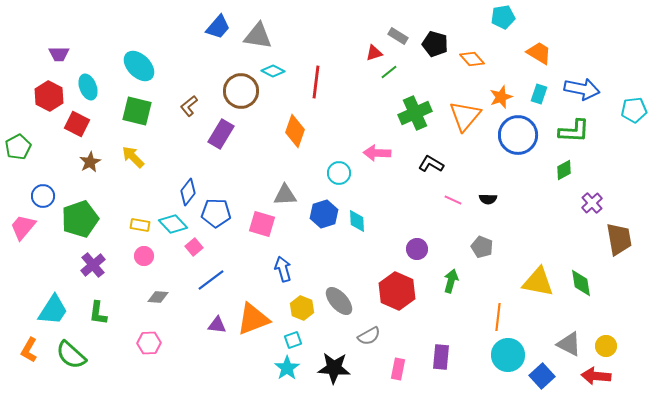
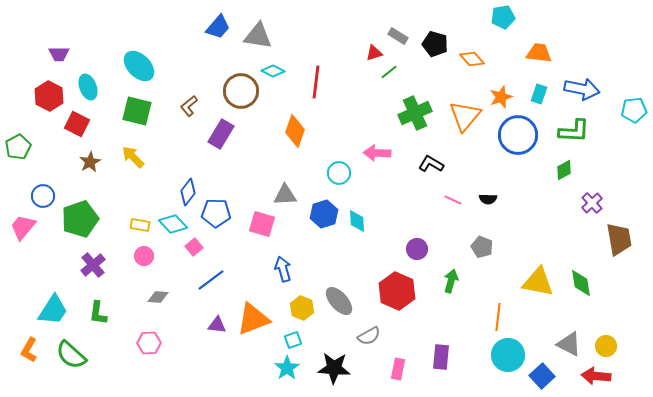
orange trapezoid at (539, 53): rotated 24 degrees counterclockwise
